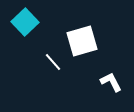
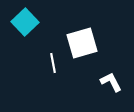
white square: moved 2 px down
white line: moved 1 px down; rotated 30 degrees clockwise
